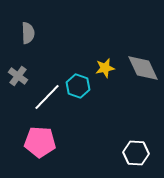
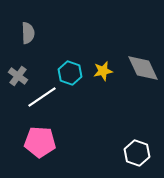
yellow star: moved 2 px left, 3 px down
cyan hexagon: moved 8 px left, 13 px up
white line: moved 5 px left; rotated 12 degrees clockwise
white hexagon: moved 1 px right; rotated 15 degrees clockwise
